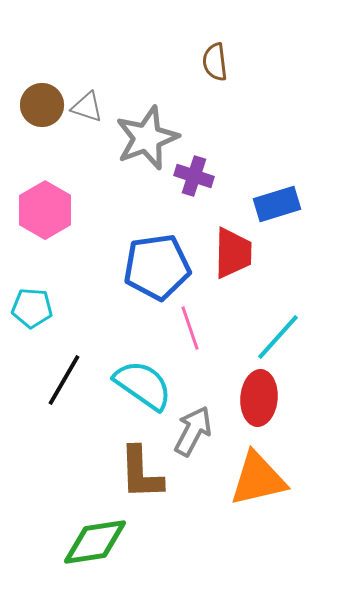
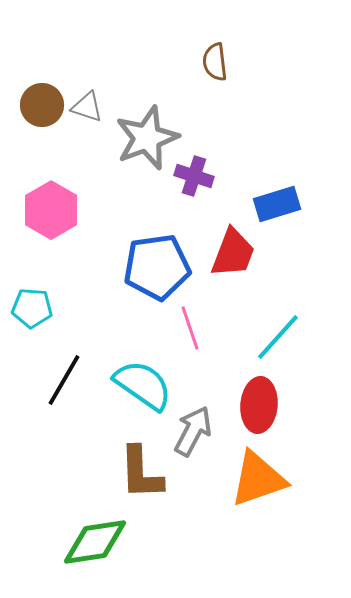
pink hexagon: moved 6 px right
red trapezoid: rotated 20 degrees clockwise
red ellipse: moved 7 px down
orange triangle: rotated 6 degrees counterclockwise
